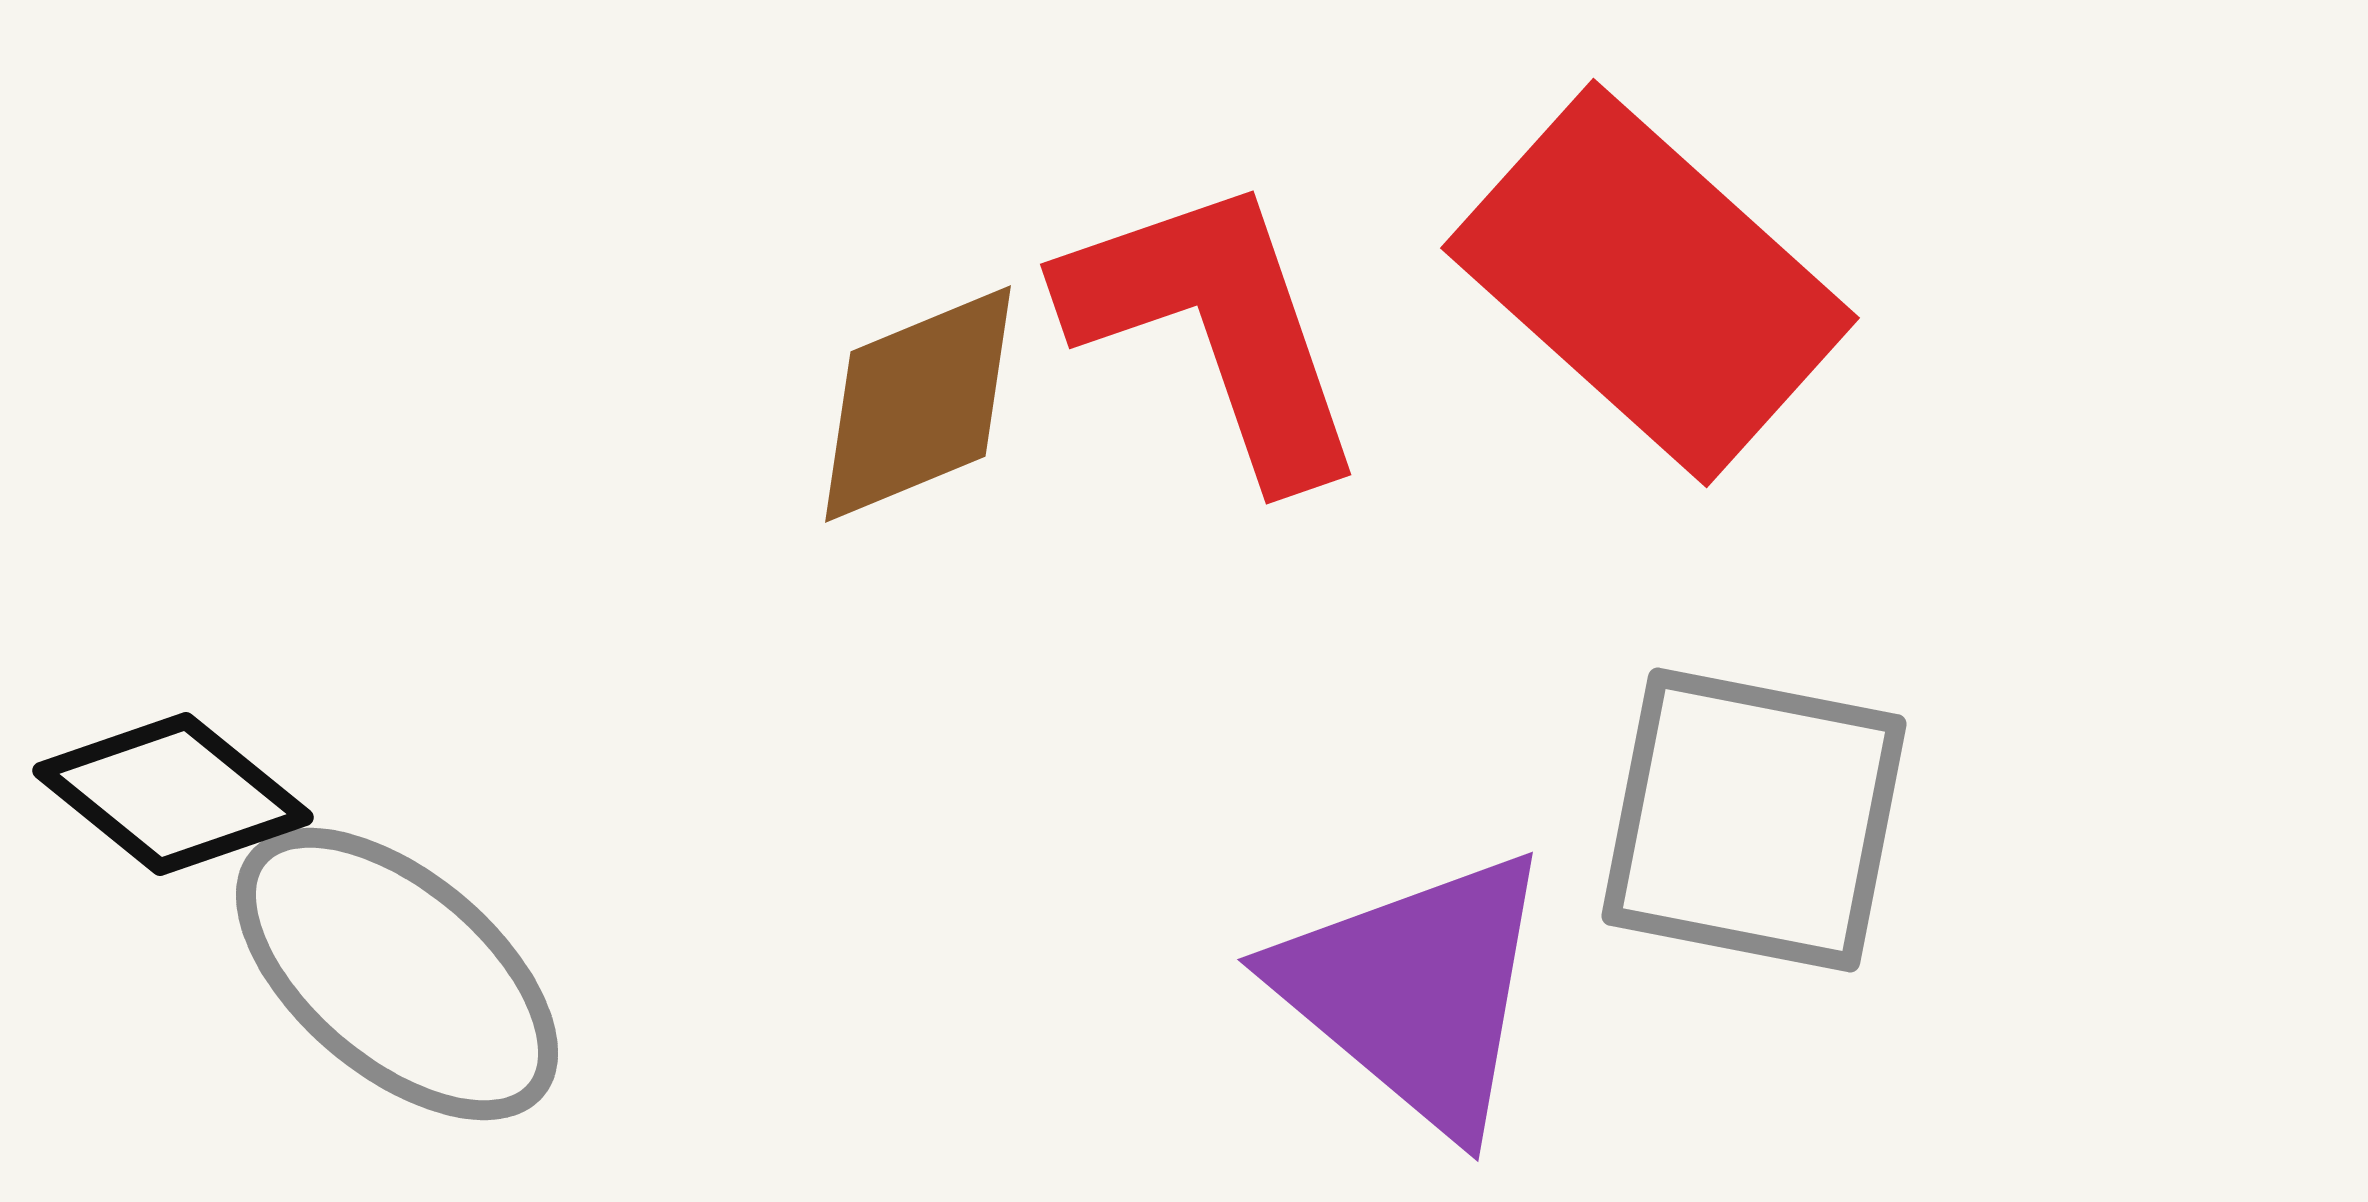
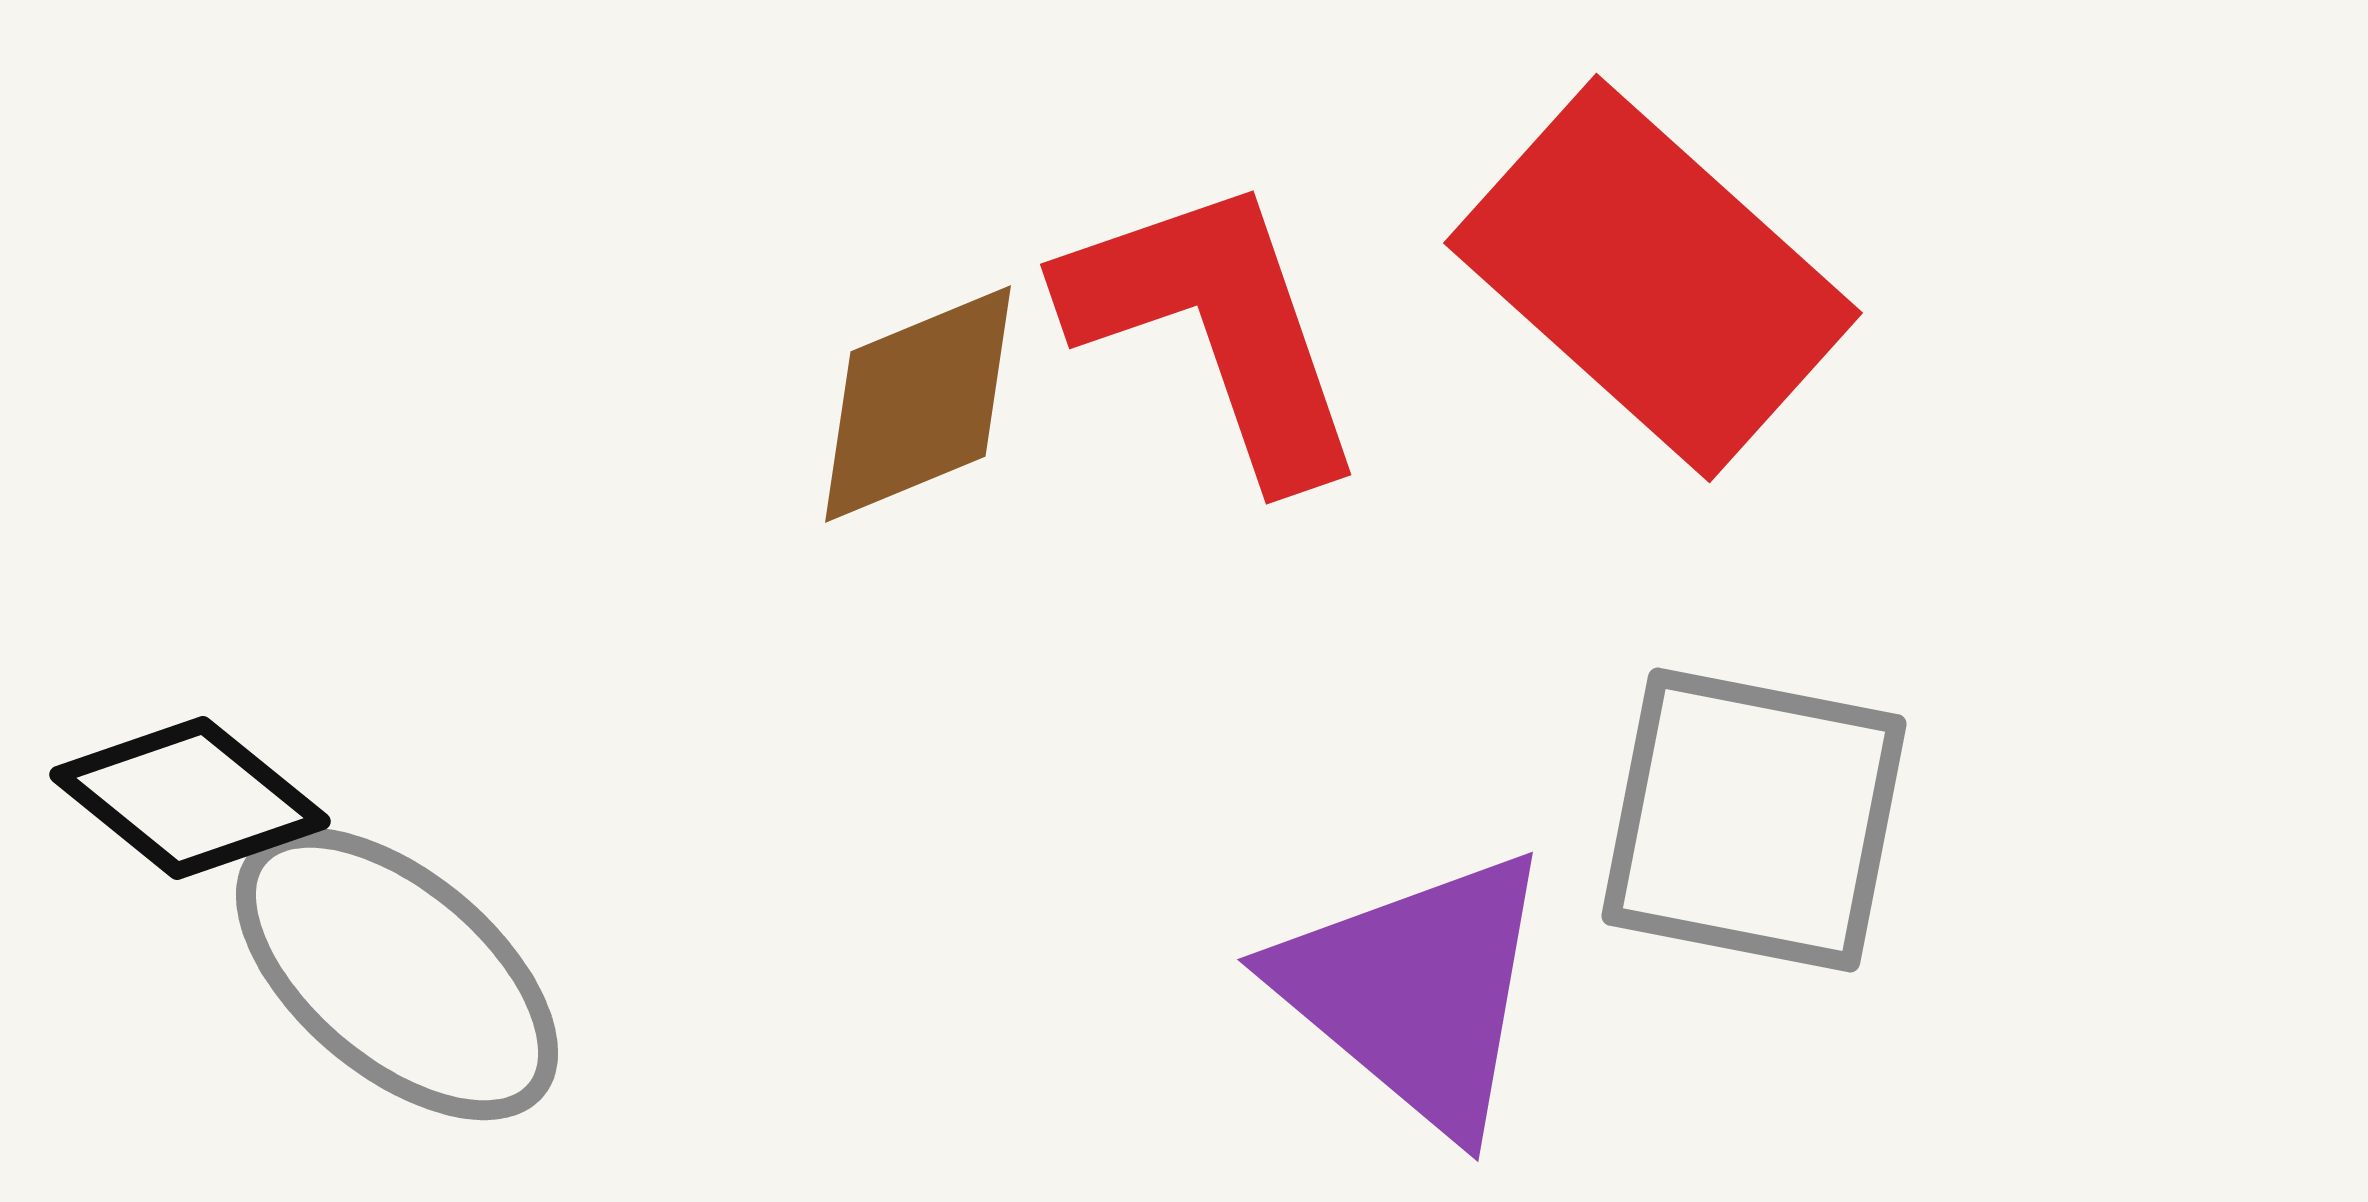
red rectangle: moved 3 px right, 5 px up
black diamond: moved 17 px right, 4 px down
